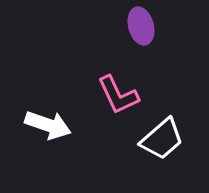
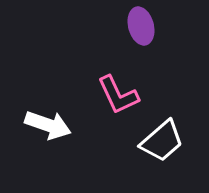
white trapezoid: moved 2 px down
